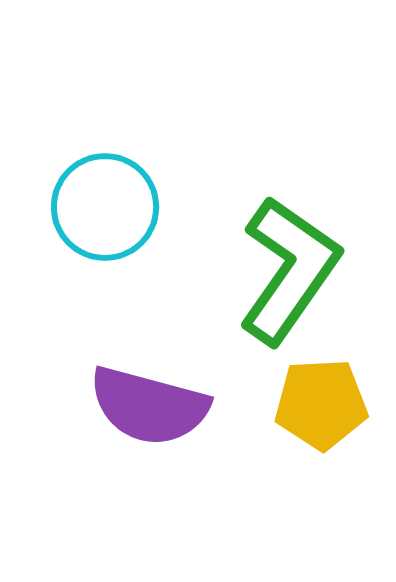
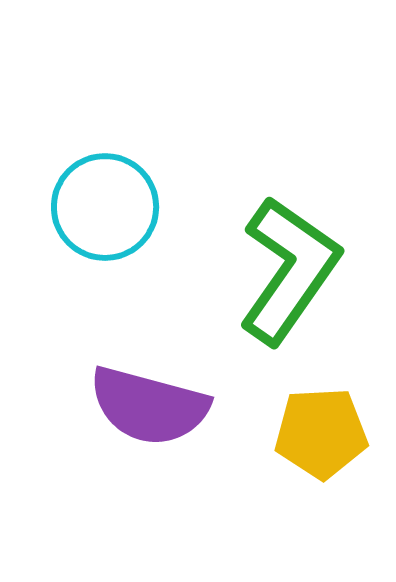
yellow pentagon: moved 29 px down
